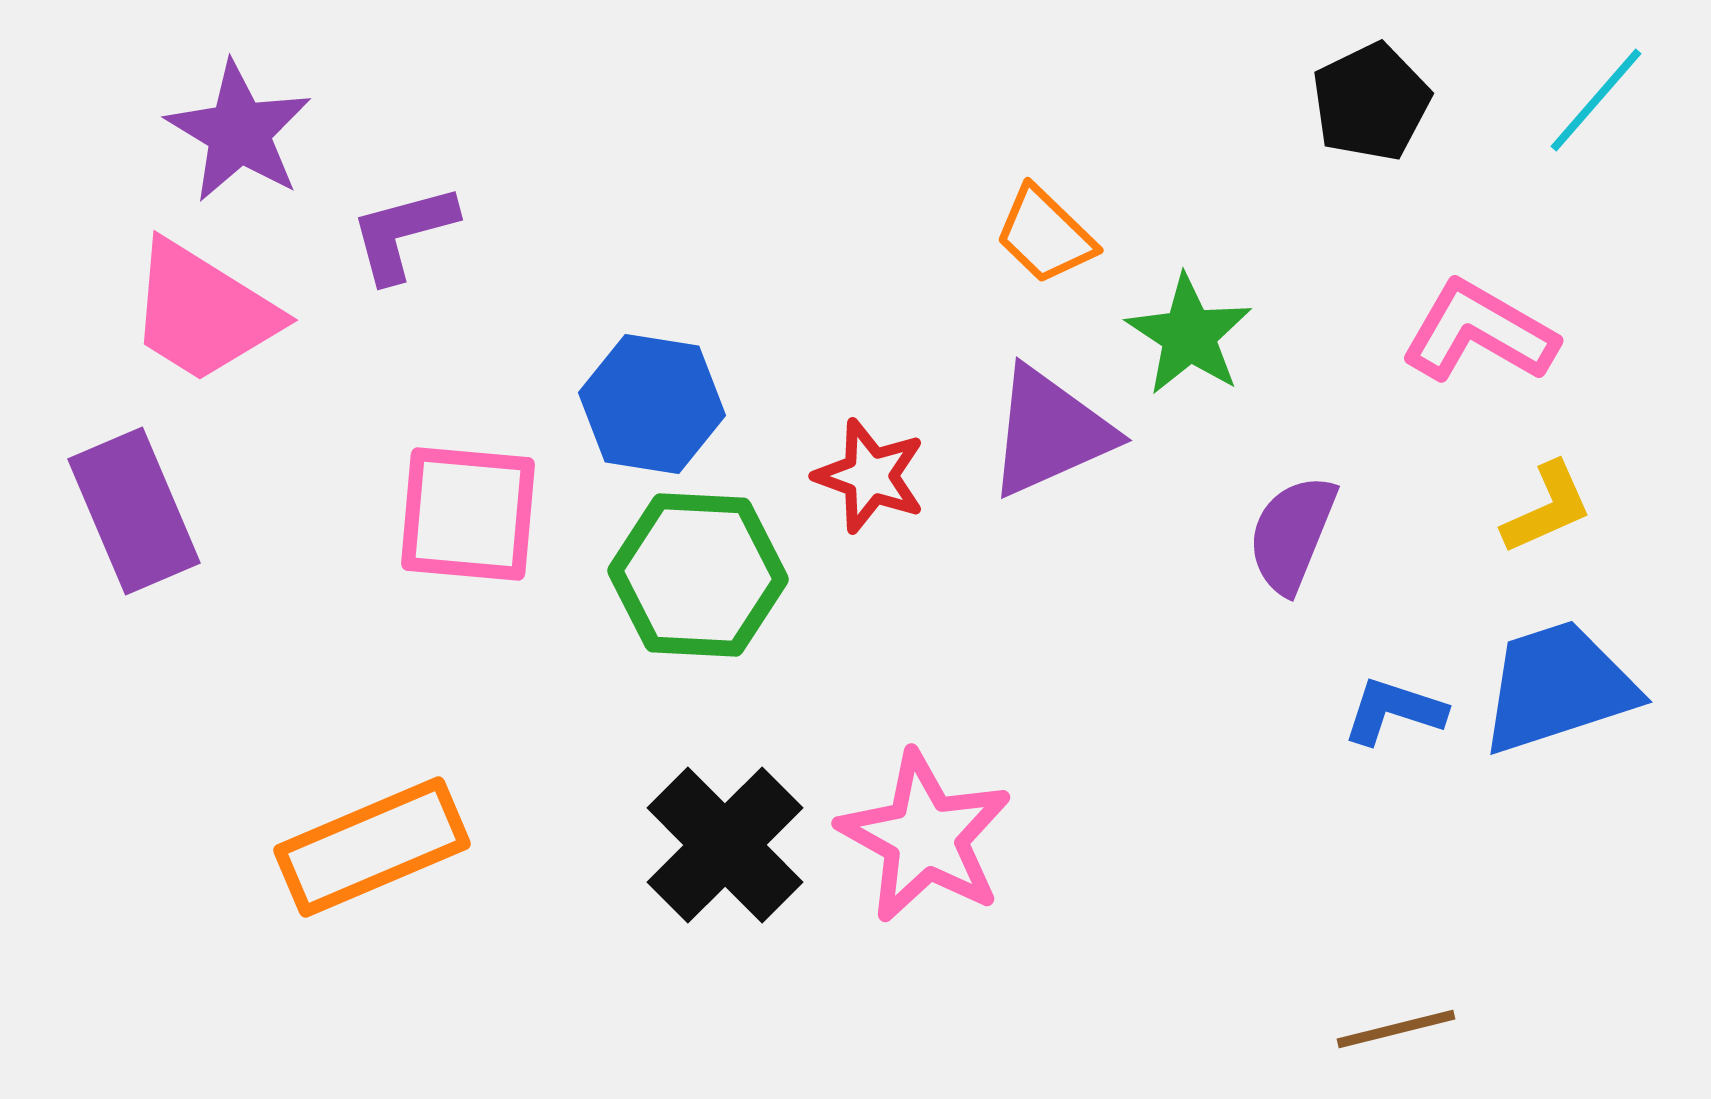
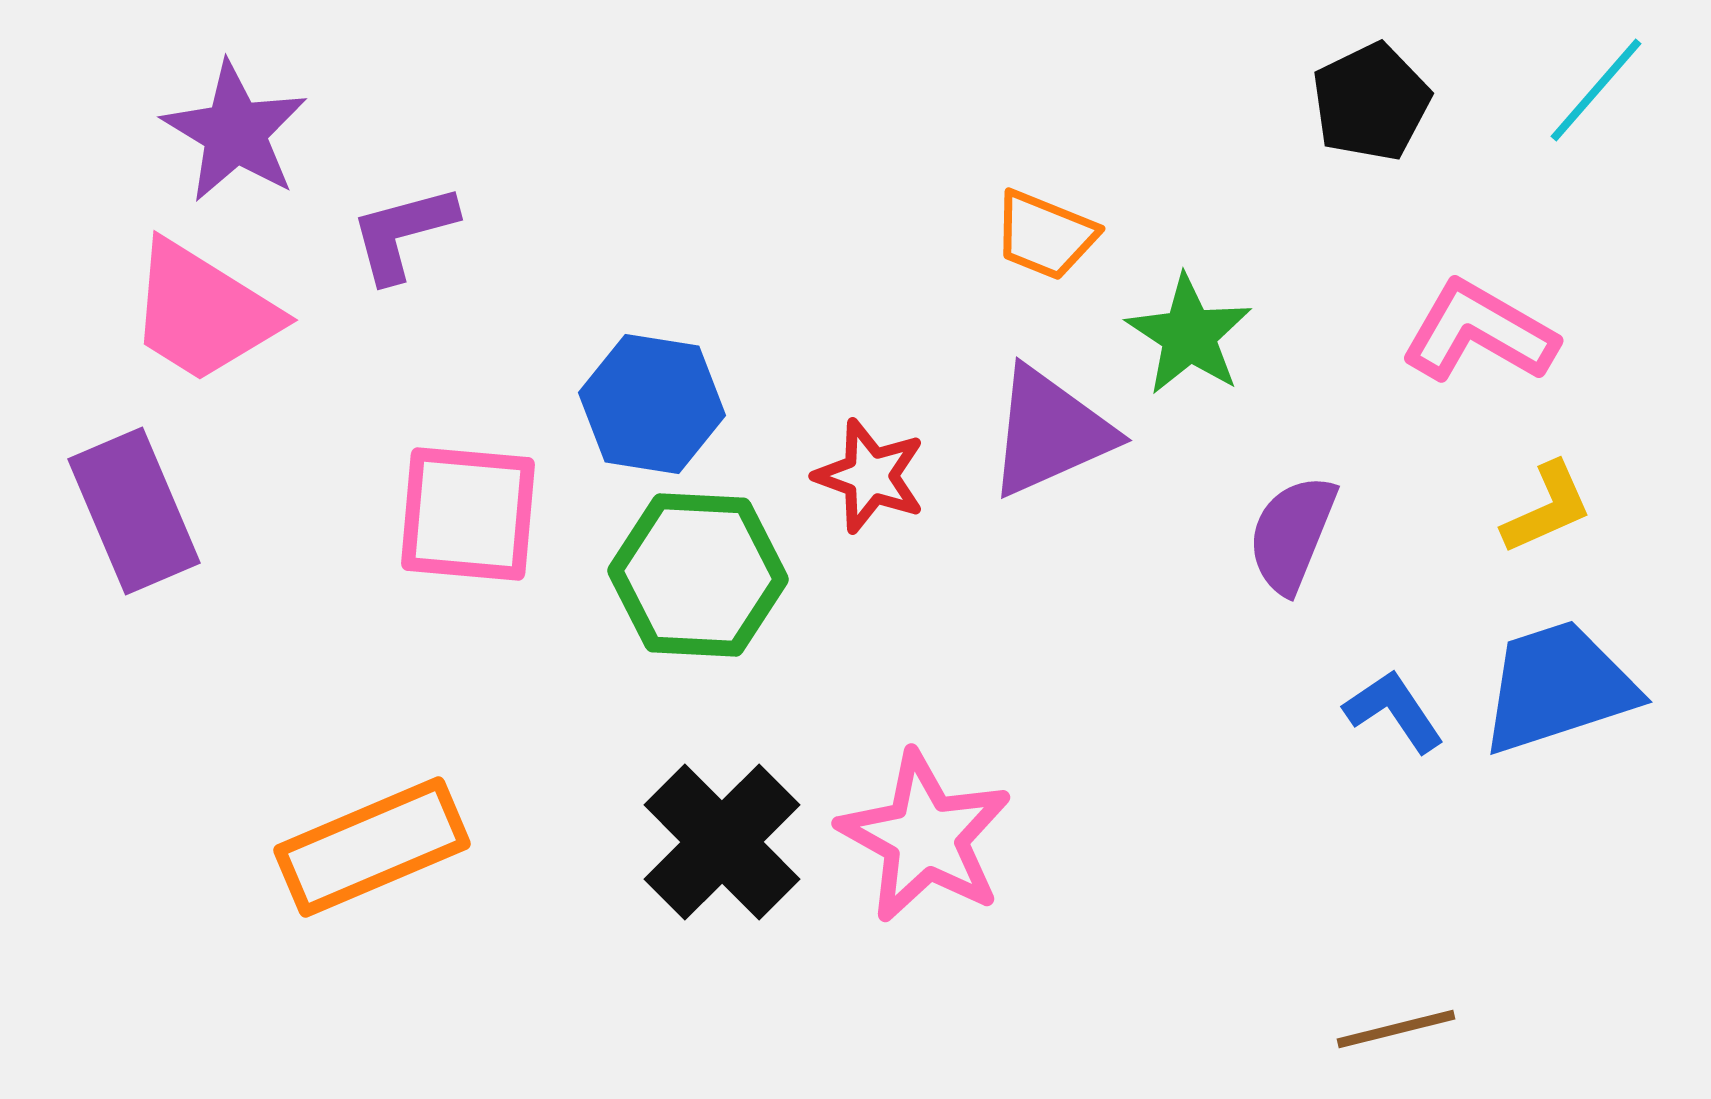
cyan line: moved 10 px up
purple star: moved 4 px left
orange trapezoid: rotated 22 degrees counterclockwise
blue L-shape: rotated 38 degrees clockwise
black cross: moved 3 px left, 3 px up
